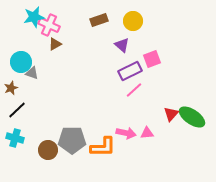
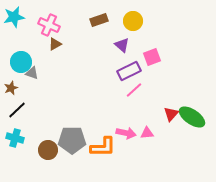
cyan star: moved 20 px left
pink square: moved 2 px up
purple rectangle: moved 1 px left
